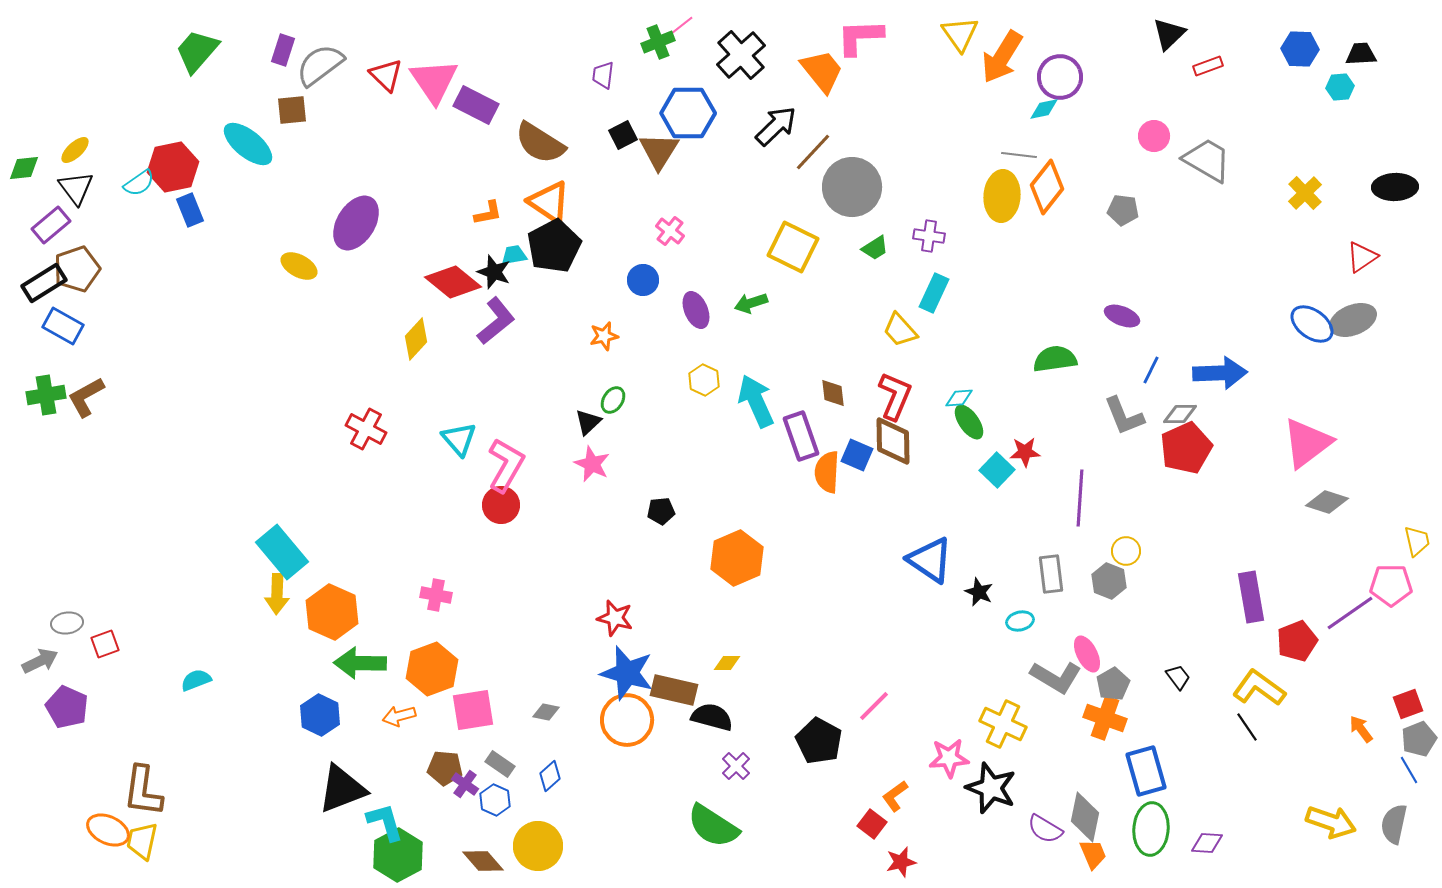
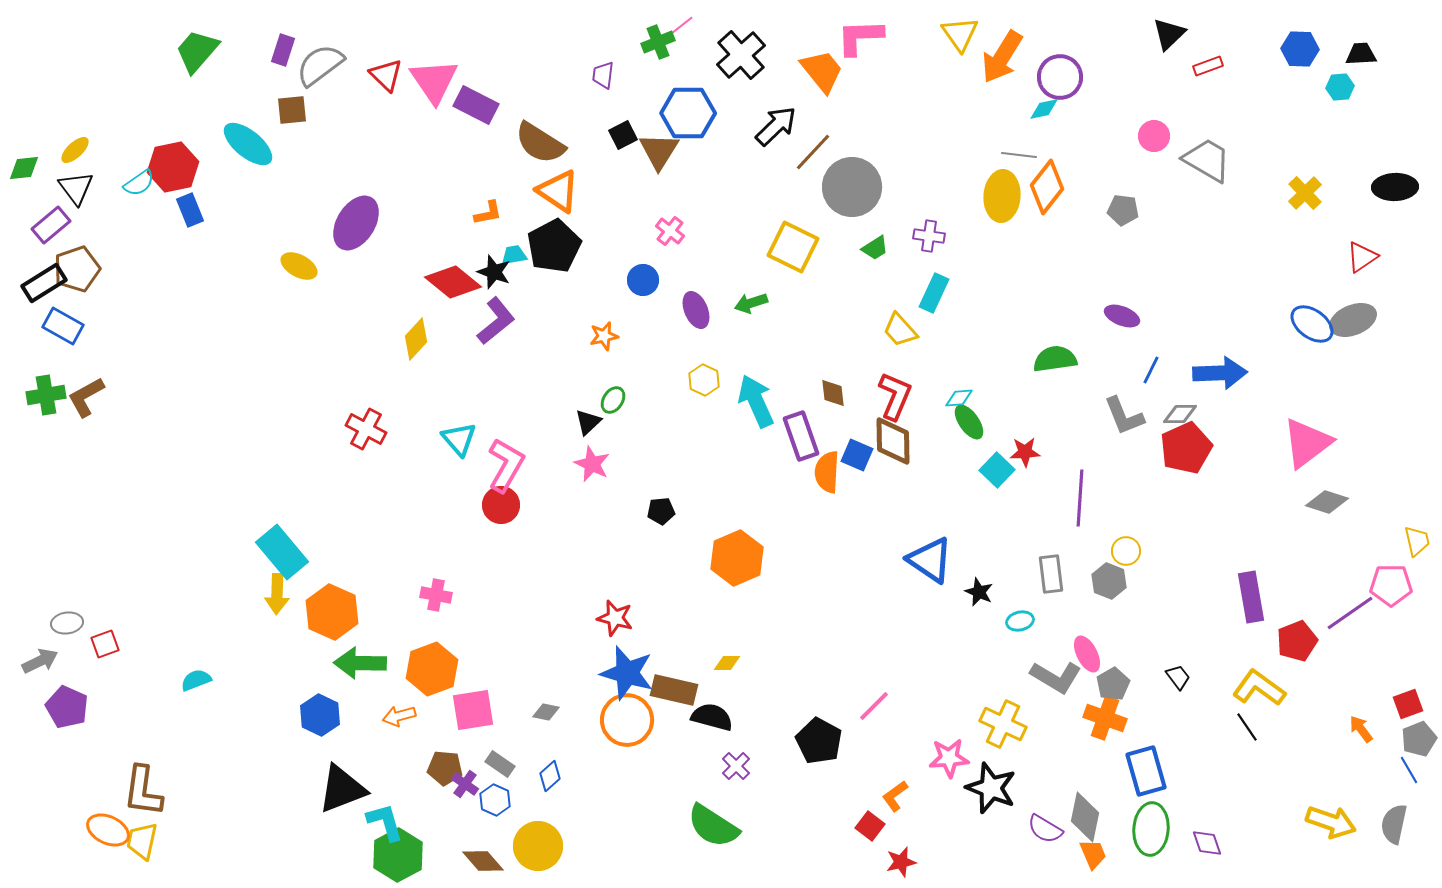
orange triangle at (549, 202): moved 9 px right, 11 px up
red square at (872, 824): moved 2 px left, 2 px down
purple diamond at (1207, 843): rotated 68 degrees clockwise
